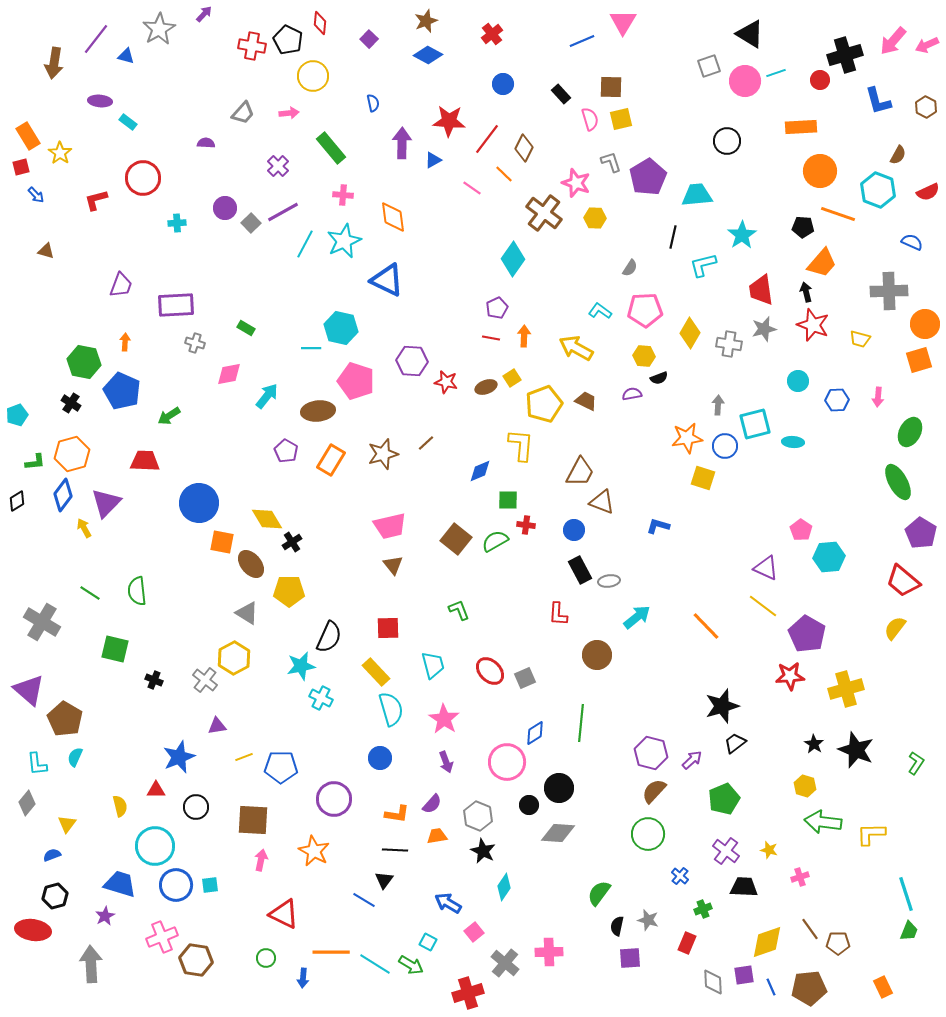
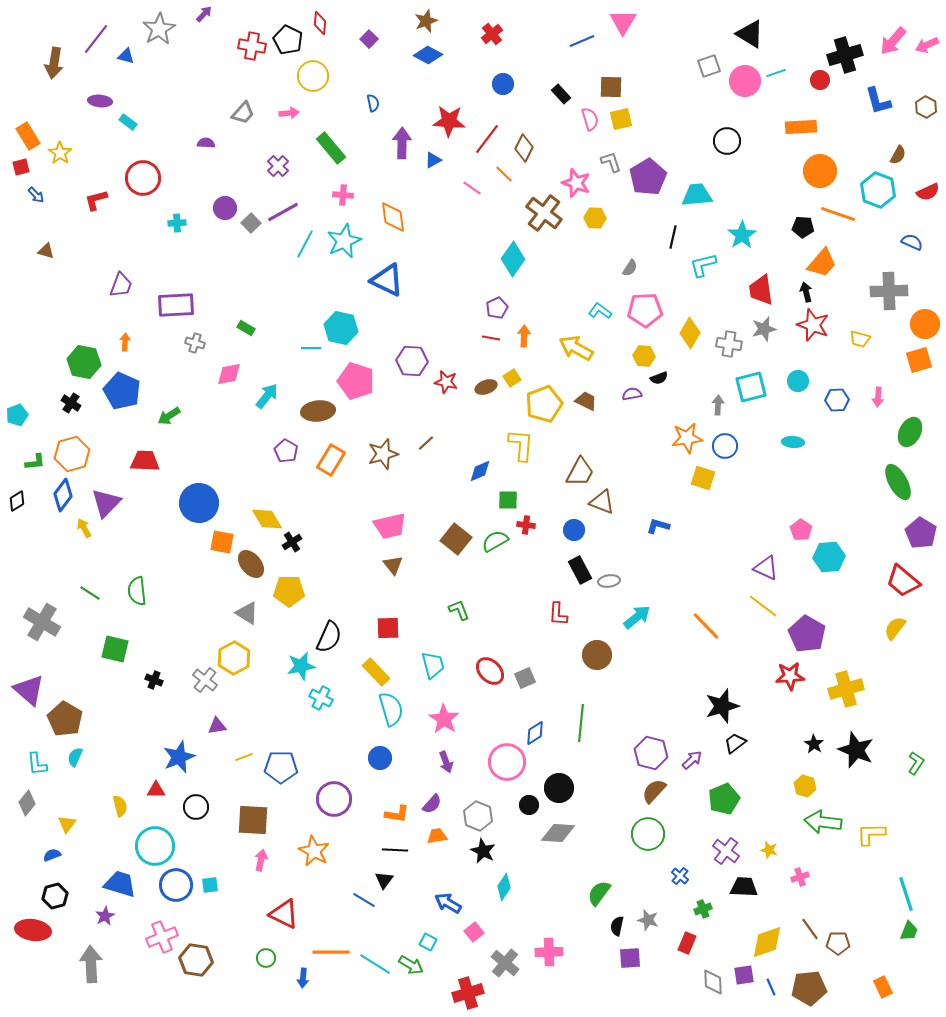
cyan square at (755, 424): moved 4 px left, 37 px up
